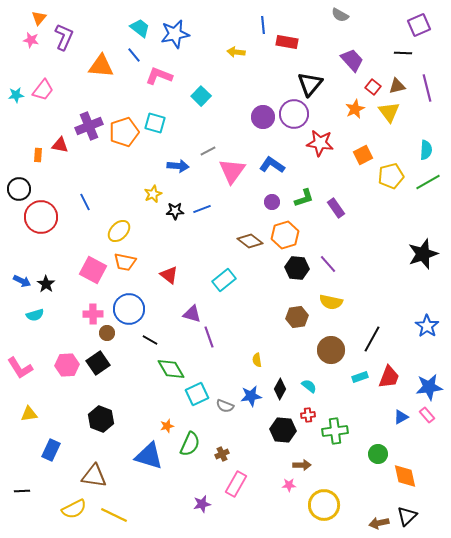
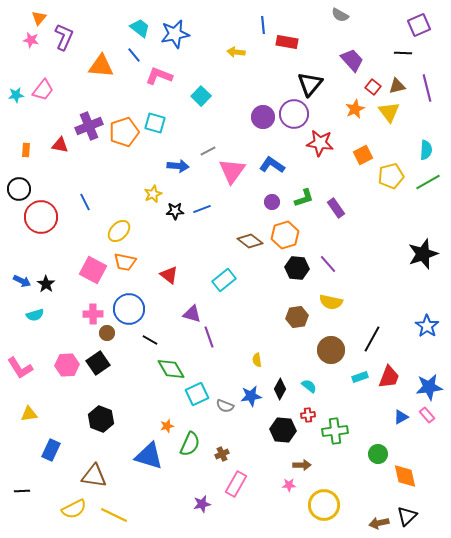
orange rectangle at (38, 155): moved 12 px left, 5 px up
